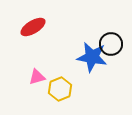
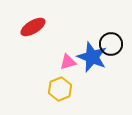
blue star: rotated 12 degrees clockwise
pink triangle: moved 31 px right, 15 px up
